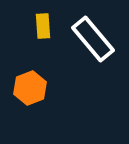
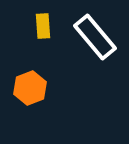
white rectangle: moved 2 px right, 2 px up
